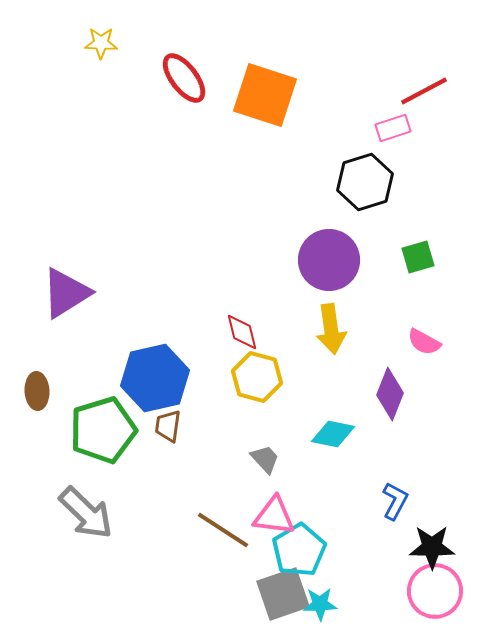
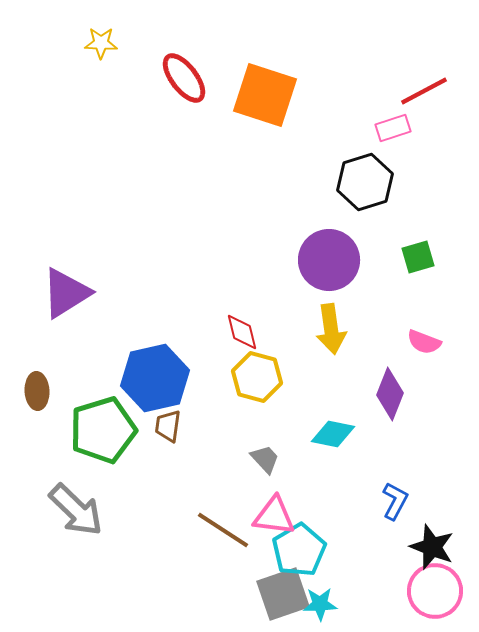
pink semicircle: rotated 8 degrees counterclockwise
gray arrow: moved 10 px left, 3 px up
black star: rotated 21 degrees clockwise
